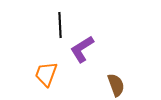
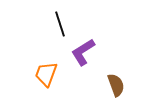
black line: moved 1 px up; rotated 15 degrees counterclockwise
purple L-shape: moved 1 px right, 3 px down
